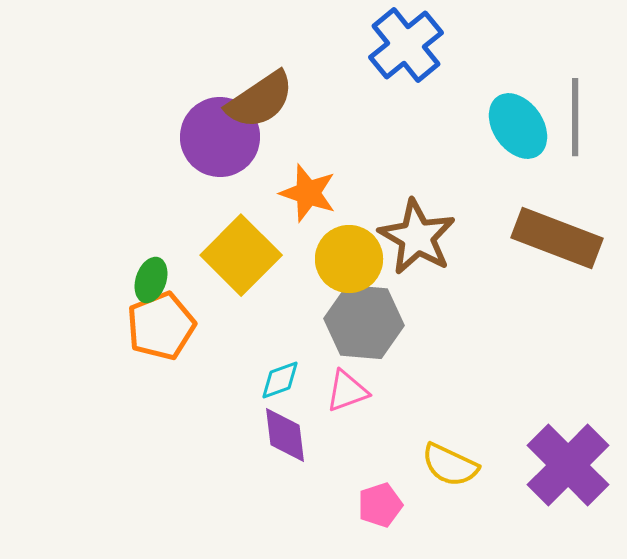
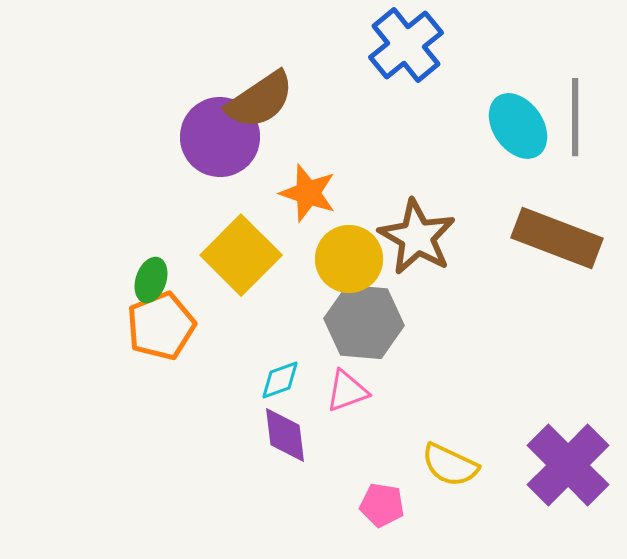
pink pentagon: moved 2 px right; rotated 27 degrees clockwise
